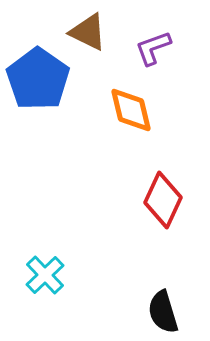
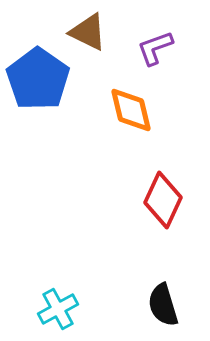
purple L-shape: moved 2 px right
cyan cross: moved 13 px right, 34 px down; rotated 15 degrees clockwise
black semicircle: moved 7 px up
